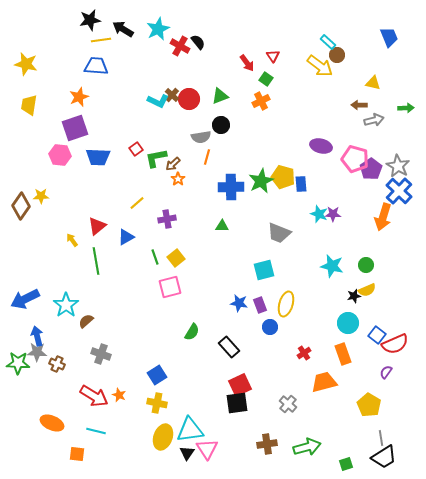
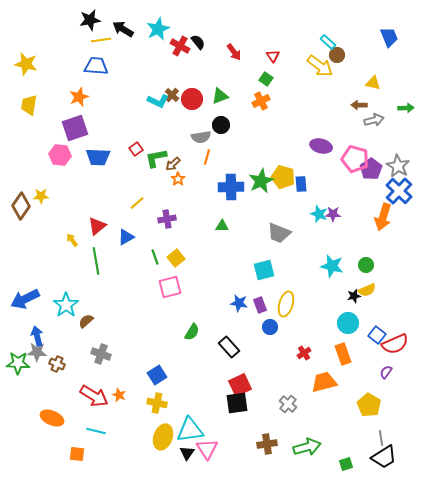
red arrow at (247, 63): moved 13 px left, 11 px up
red circle at (189, 99): moved 3 px right
orange ellipse at (52, 423): moved 5 px up
